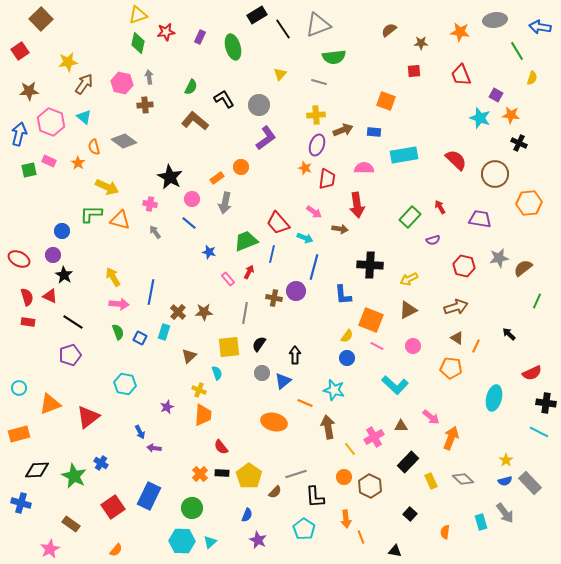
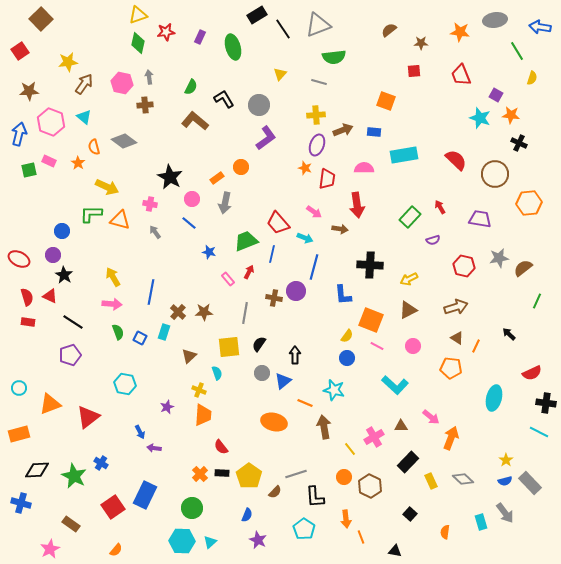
pink arrow at (119, 304): moved 7 px left
brown arrow at (328, 427): moved 4 px left
blue rectangle at (149, 496): moved 4 px left, 1 px up
